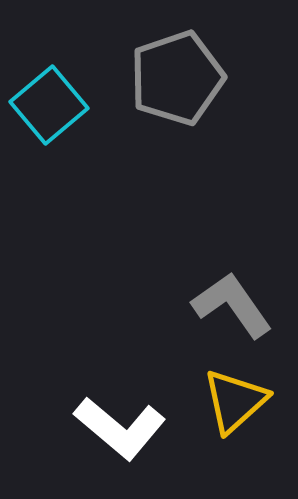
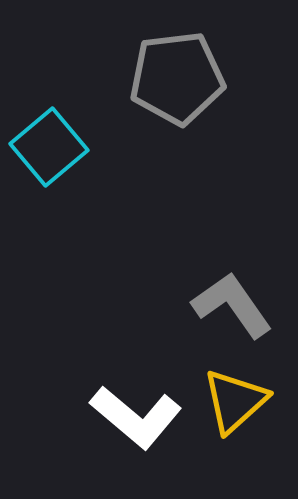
gray pentagon: rotated 12 degrees clockwise
cyan square: moved 42 px down
white L-shape: moved 16 px right, 11 px up
